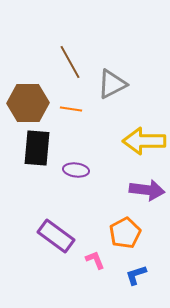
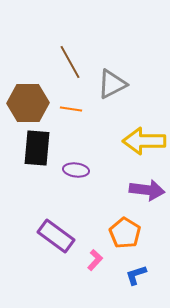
orange pentagon: rotated 12 degrees counterclockwise
pink L-shape: rotated 65 degrees clockwise
